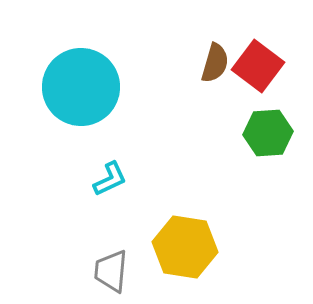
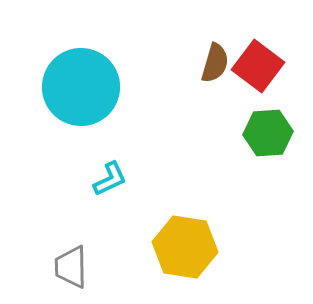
gray trapezoid: moved 40 px left, 4 px up; rotated 6 degrees counterclockwise
